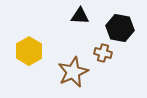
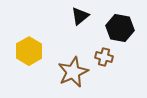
black triangle: rotated 42 degrees counterclockwise
brown cross: moved 1 px right, 4 px down
